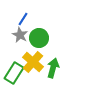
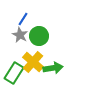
green circle: moved 2 px up
green arrow: rotated 66 degrees clockwise
